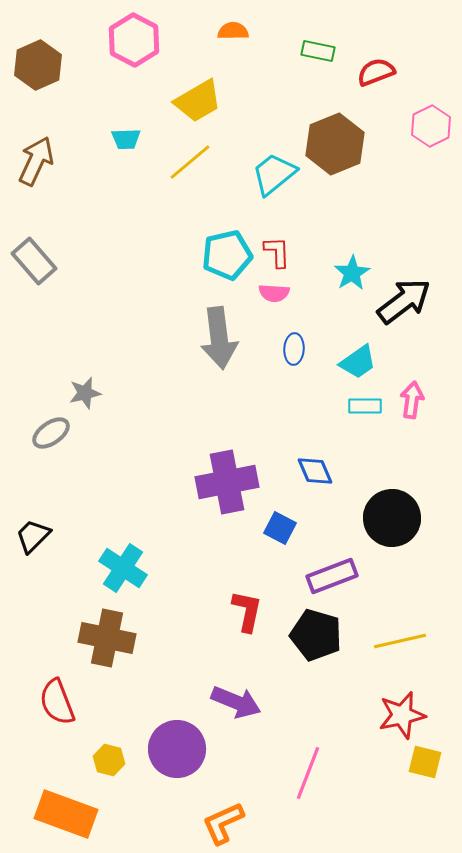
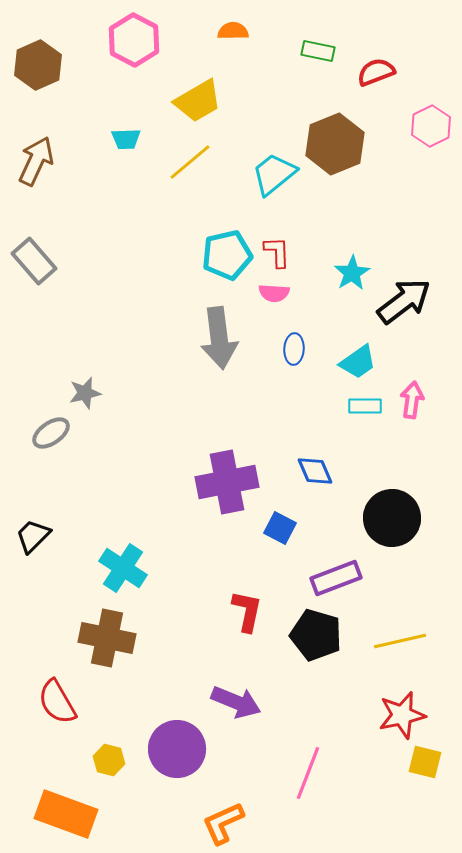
purple rectangle at (332, 576): moved 4 px right, 2 px down
red semicircle at (57, 702): rotated 9 degrees counterclockwise
